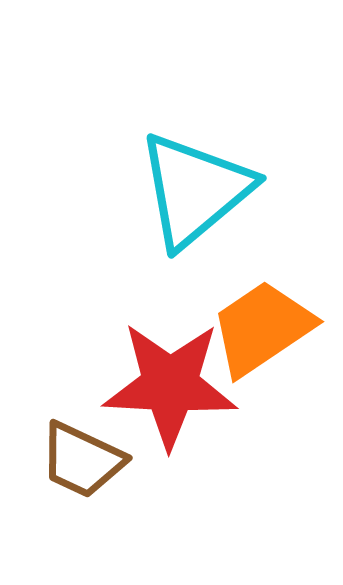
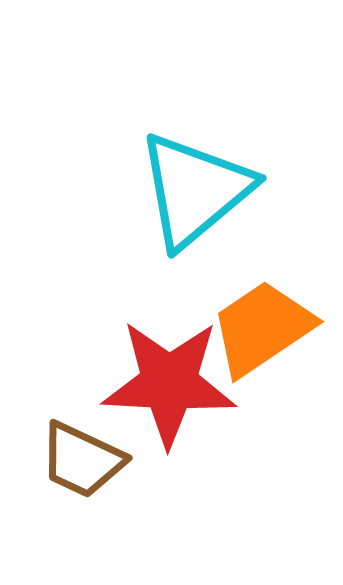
red star: moved 1 px left, 2 px up
